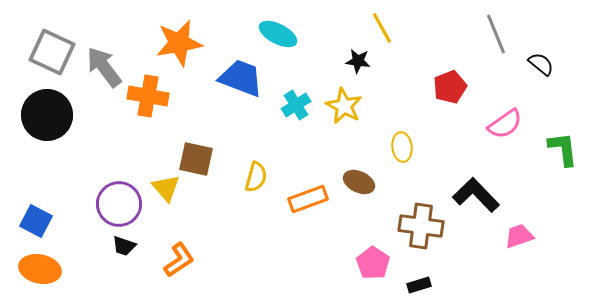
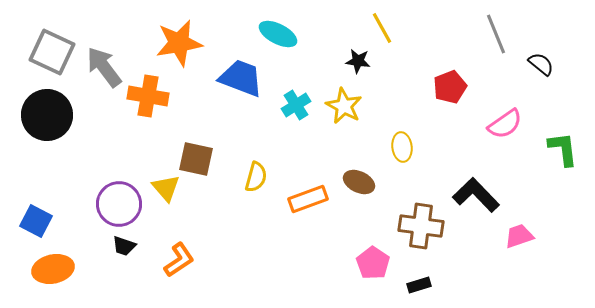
orange ellipse: moved 13 px right; rotated 24 degrees counterclockwise
